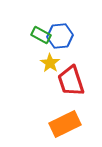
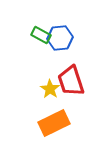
blue hexagon: moved 2 px down
yellow star: moved 26 px down
orange rectangle: moved 11 px left, 1 px up
